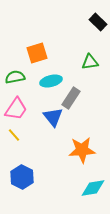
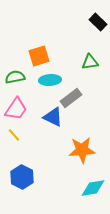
orange square: moved 2 px right, 3 px down
cyan ellipse: moved 1 px left, 1 px up; rotated 10 degrees clockwise
gray rectangle: rotated 20 degrees clockwise
blue triangle: rotated 25 degrees counterclockwise
